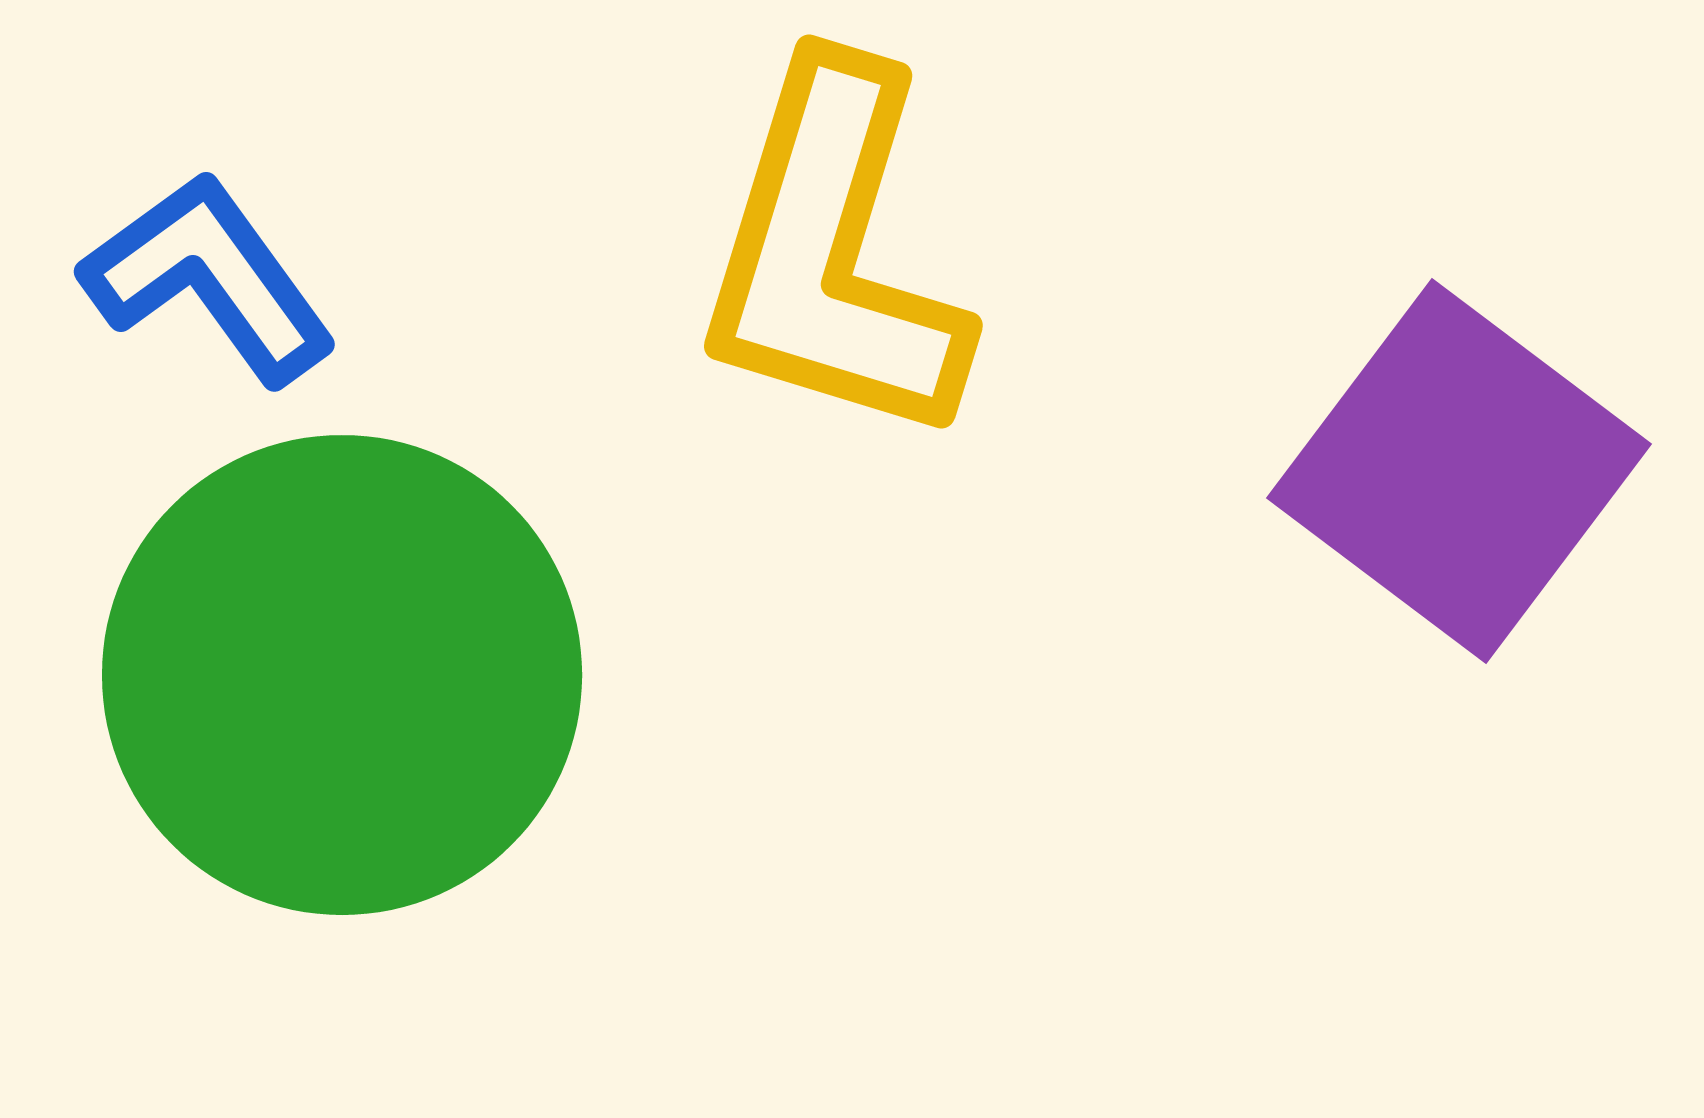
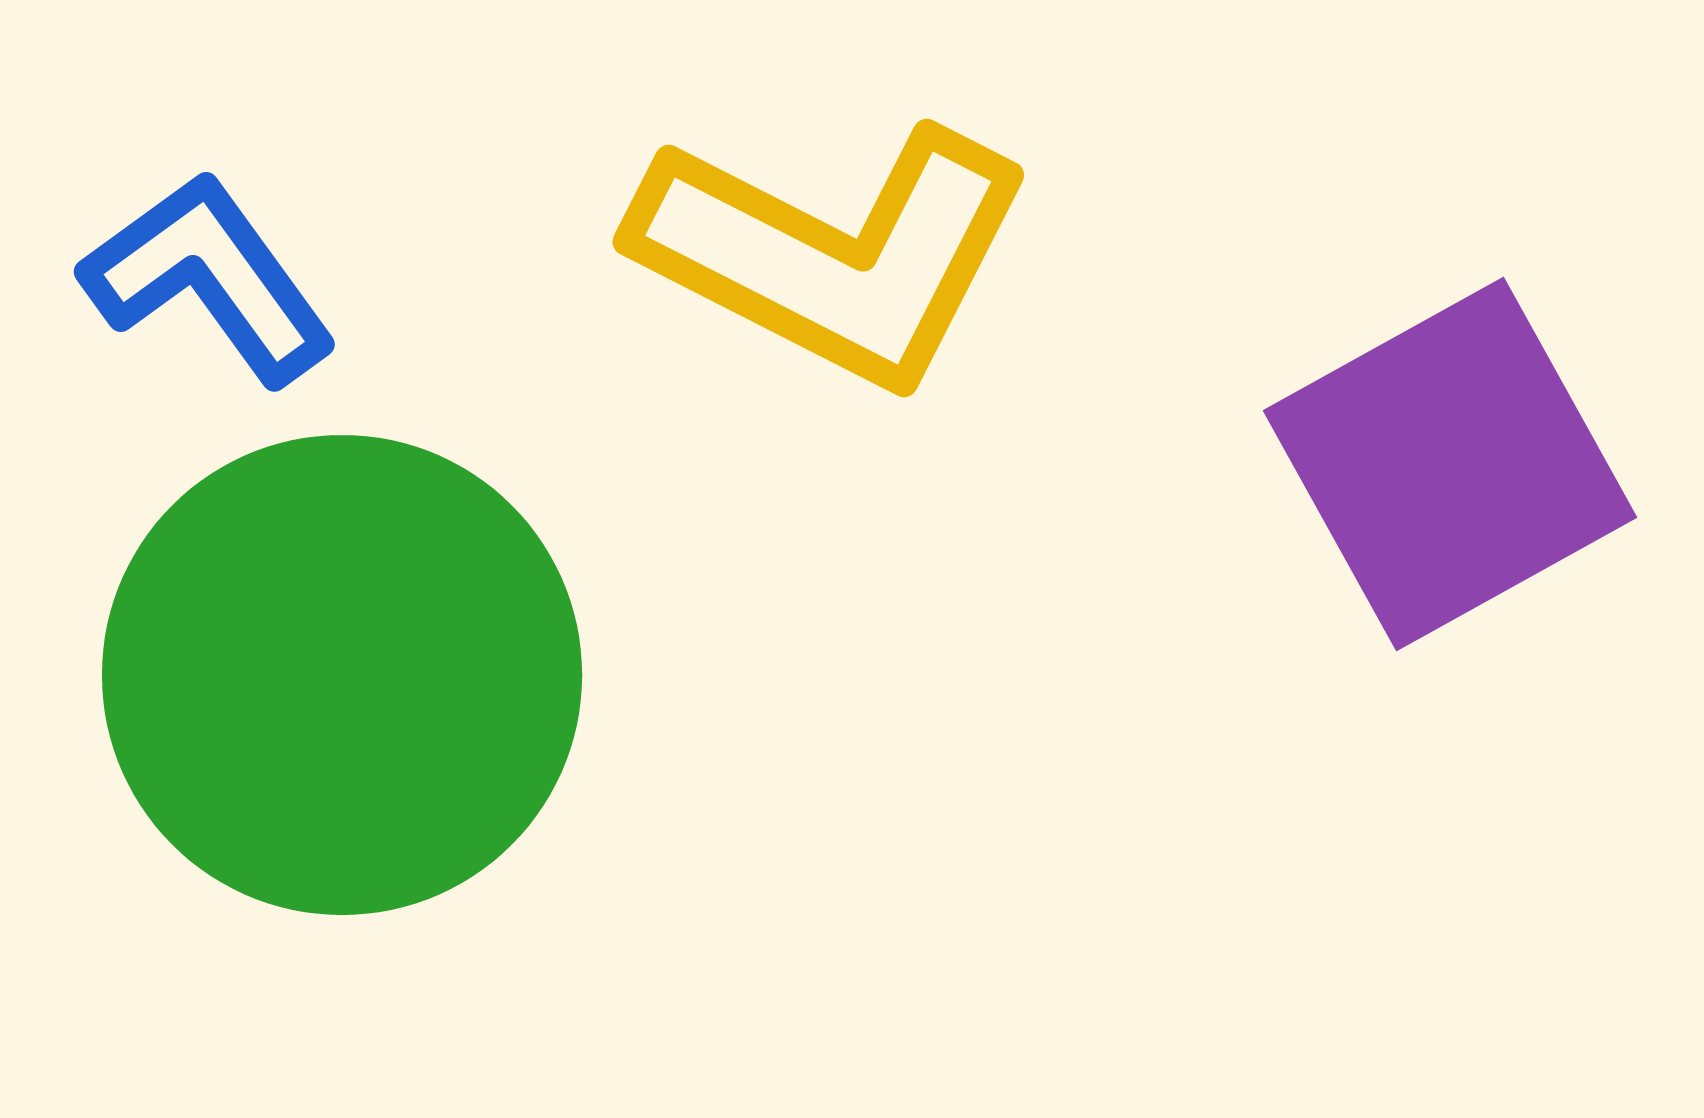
yellow L-shape: rotated 80 degrees counterclockwise
purple square: moved 9 px left, 7 px up; rotated 24 degrees clockwise
